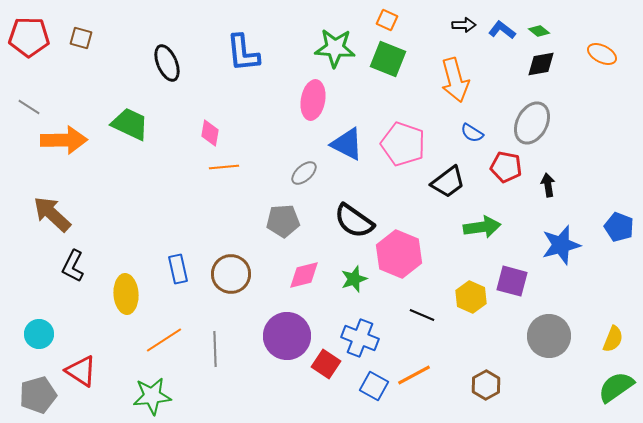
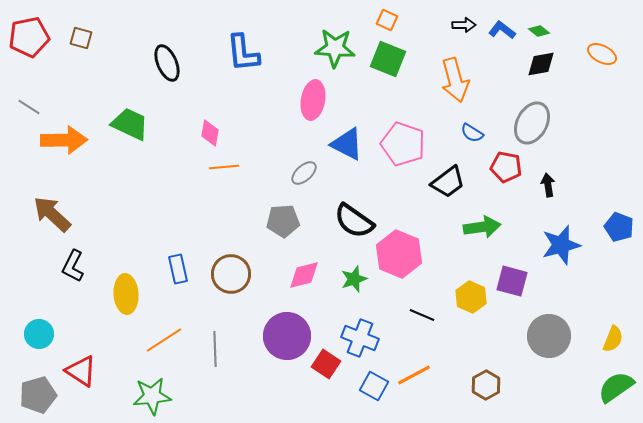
red pentagon at (29, 37): rotated 12 degrees counterclockwise
